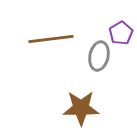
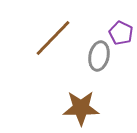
purple pentagon: rotated 15 degrees counterclockwise
brown line: moved 2 px right, 1 px up; rotated 39 degrees counterclockwise
